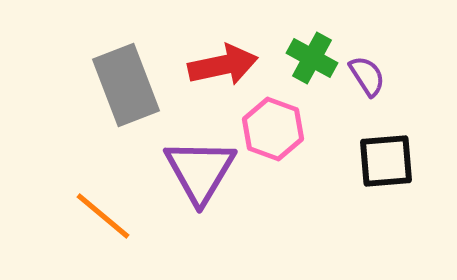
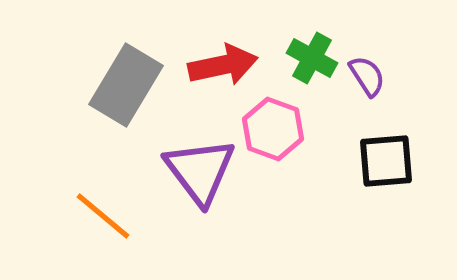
gray rectangle: rotated 52 degrees clockwise
purple triangle: rotated 8 degrees counterclockwise
